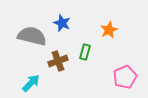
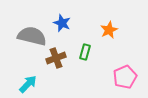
brown cross: moved 2 px left, 3 px up
cyan arrow: moved 3 px left, 1 px down
